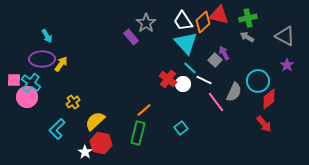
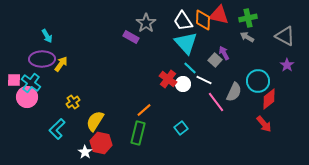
orange diamond: moved 2 px up; rotated 45 degrees counterclockwise
purple rectangle: rotated 21 degrees counterclockwise
yellow semicircle: rotated 15 degrees counterclockwise
